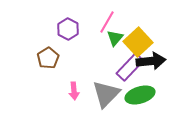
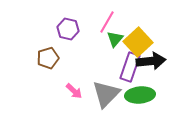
purple hexagon: rotated 15 degrees counterclockwise
green triangle: moved 1 px down
brown pentagon: rotated 15 degrees clockwise
purple rectangle: rotated 24 degrees counterclockwise
pink arrow: rotated 42 degrees counterclockwise
green ellipse: rotated 12 degrees clockwise
